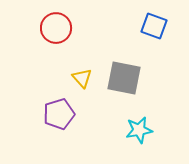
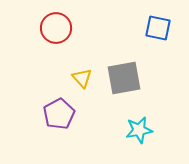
blue square: moved 4 px right, 2 px down; rotated 8 degrees counterclockwise
gray square: rotated 21 degrees counterclockwise
purple pentagon: rotated 12 degrees counterclockwise
